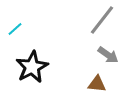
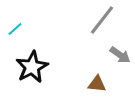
gray arrow: moved 12 px right
